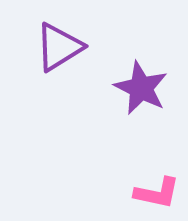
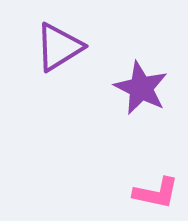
pink L-shape: moved 1 px left
